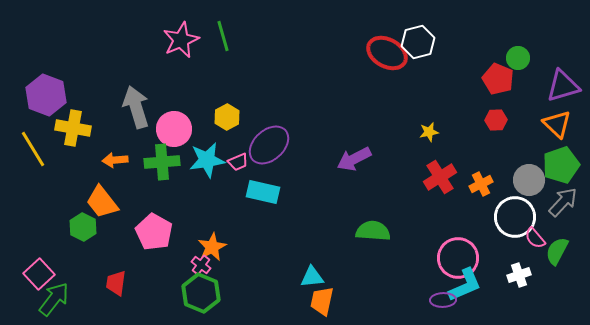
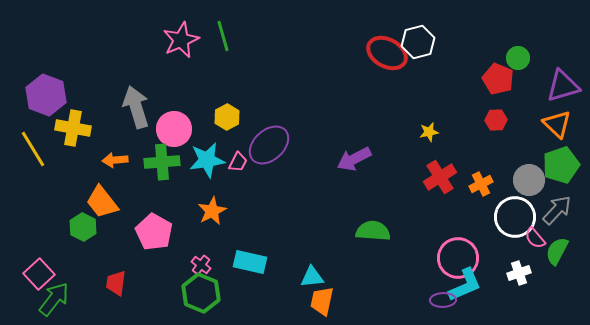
pink trapezoid at (238, 162): rotated 40 degrees counterclockwise
cyan rectangle at (263, 192): moved 13 px left, 70 px down
gray arrow at (563, 202): moved 6 px left, 8 px down
orange star at (212, 247): moved 36 px up
white cross at (519, 275): moved 2 px up
